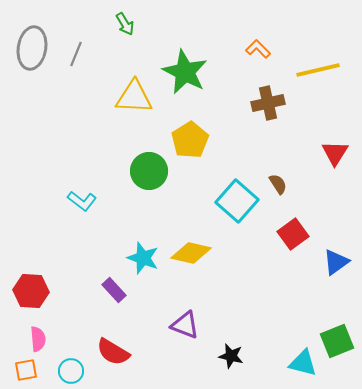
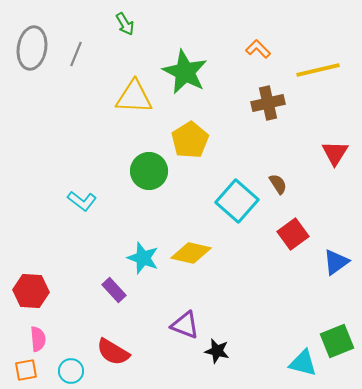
black star: moved 14 px left, 5 px up
